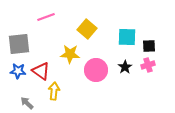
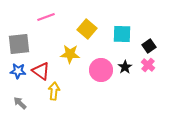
cyan square: moved 5 px left, 3 px up
black square: rotated 32 degrees counterclockwise
pink cross: rotated 32 degrees counterclockwise
pink circle: moved 5 px right
gray arrow: moved 7 px left
